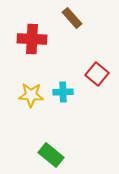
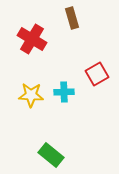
brown rectangle: rotated 25 degrees clockwise
red cross: rotated 28 degrees clockwise
red square: rotated 20 degrees clockwise
cyan cross: moved 1 px right
